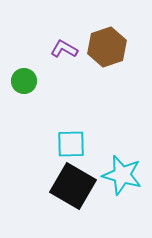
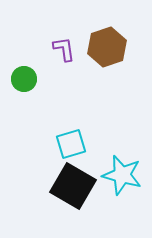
purple L-shape: rotated 52 degrees clockwise
green circle: moved 2 px up
cyan square: rotated 16 degrees counterclockwise
